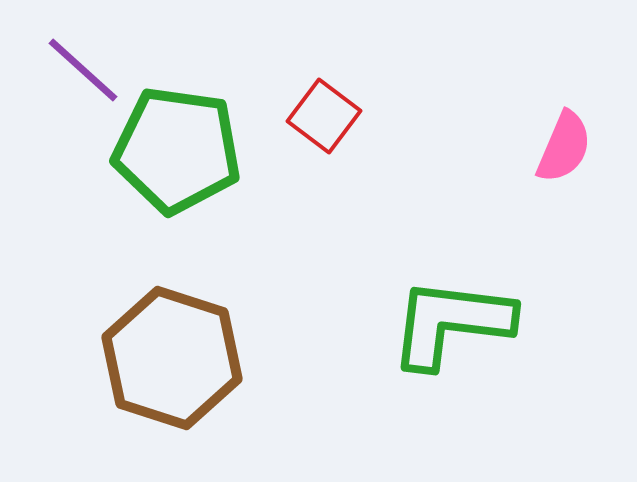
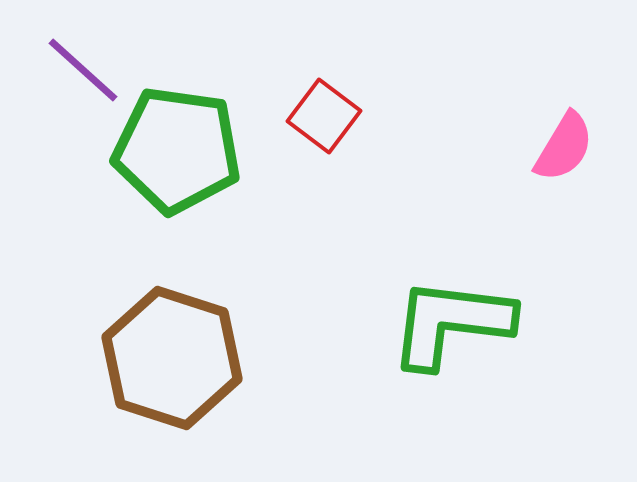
pink semicircle: rotated 8 degrees clockwise
